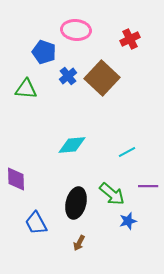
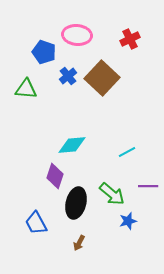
pink ellipse: moved 1 px right, 5 px down
purple diamond: moved 39 px right, 3 px up; rotated 20 degrees clockwise
